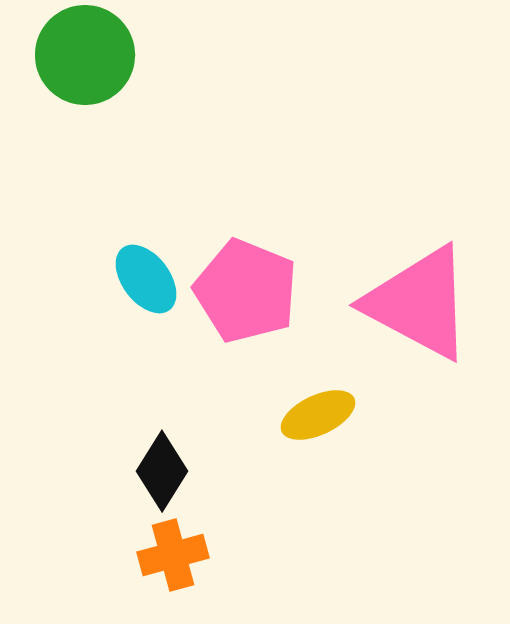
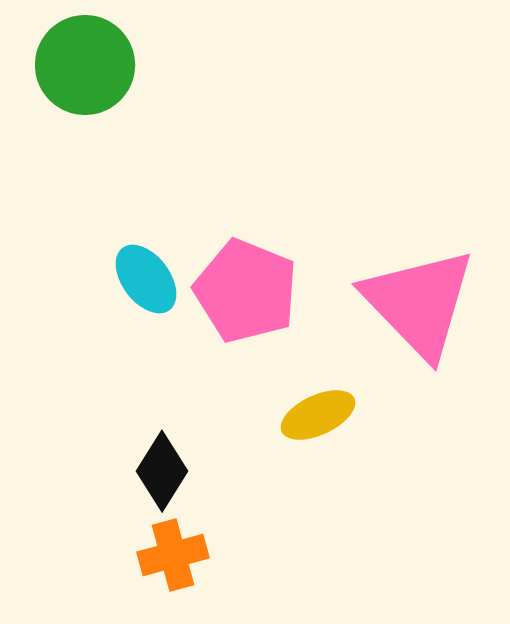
green circle: moved 10 px down
pink triangle: rotated 18 degrees clockwise
